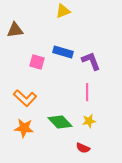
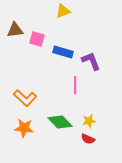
pink square: moved 23 px up
pink line: moved 12 px left, 7 px up
red semicircle: moved 5 px right, 9 px up
